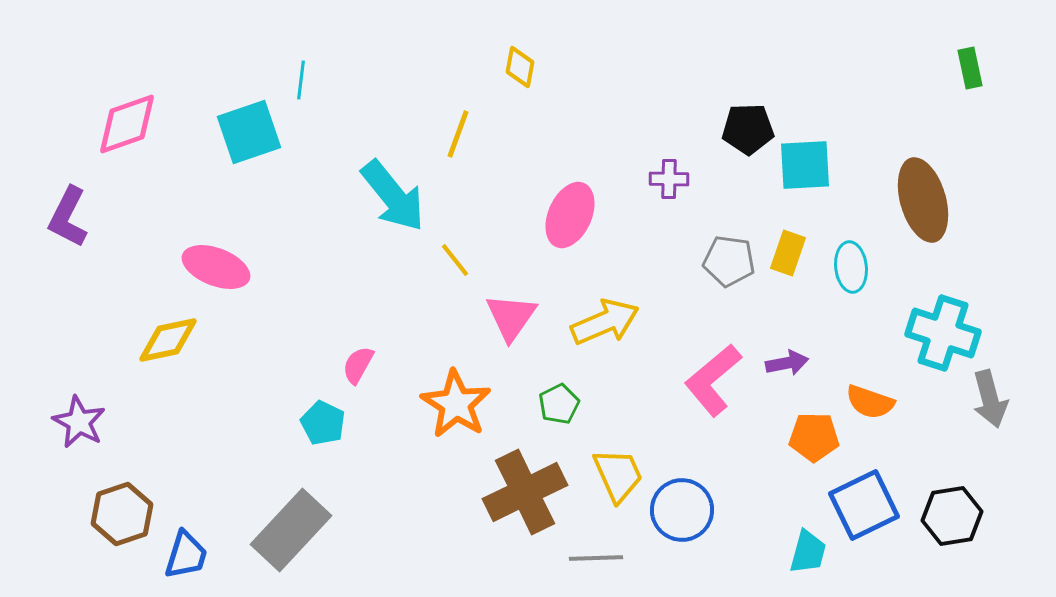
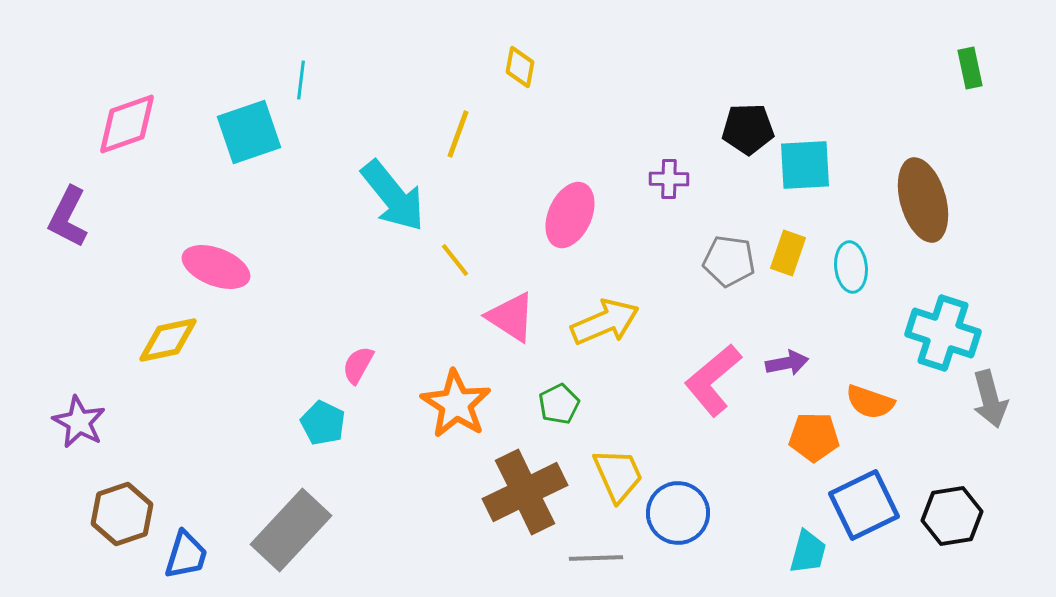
pink triangle at (511, 317): rotated 32 degrees counterclockwise
blue circle at (682, 510): moved 4 px left, 3 px down
